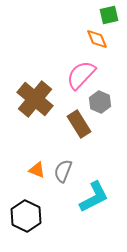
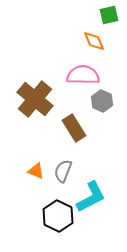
orange diamond: moved 3 px left, 2 px down
pink semicircle: moved 2 px right; rotated 48 degrees clockwise
gray hexagon: moved 2 px right, 1 px up
brown rectangle: moved 5 px left, 4 px down
orange triangle: moved 1 px left, 1 px down
cyan L-shape: moved 3 px left
black hexagon: moved 32 px right
